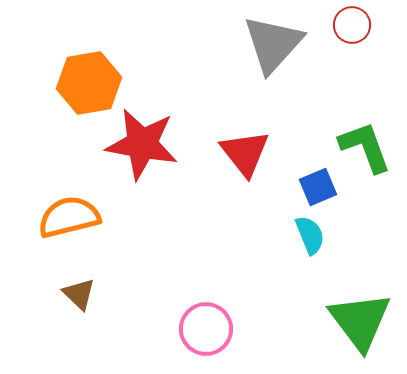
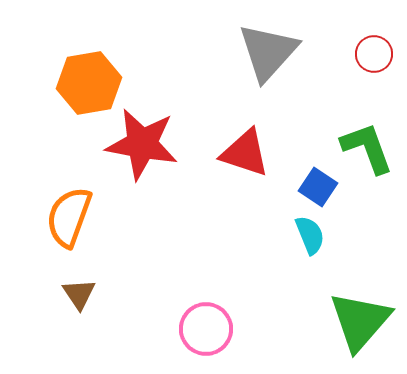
red circle: moved 22 px right, 29 px down
gray triangle: moved 5 px left, 8 px down
green L-shape: moved 2 px right, 1 px down
red triangle: rotated 34 degrees counterclockwise
blue square: rotated 33 degrees counterclockwise
orange semicircle: rotated 56 degrees counterclockwise
brown triangle: rotated 12 degrees clockwise
green triangle: rotated 18 degrees clockwise
